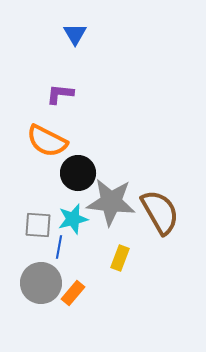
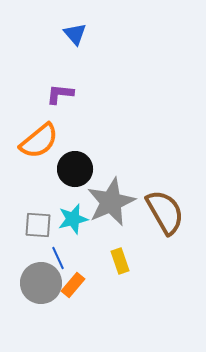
blue triangle: rotated 10 degrees counterclockwise
orange semicircle: moved 8 px left; rotated 66 degrees counterclockwise
black circle: moved 3 px left, 4 px up
gray star: rotated 30 degrees counterclockwise
brown semicircle: moved 5 px right
blue line: moved 1 px left, 11 px down; rotated 35 degrees counterclockwise
yellow rectangle: moved 3 px down; rotated 40 degrees counterclockwise
orange rectangle: moved 8 px up
